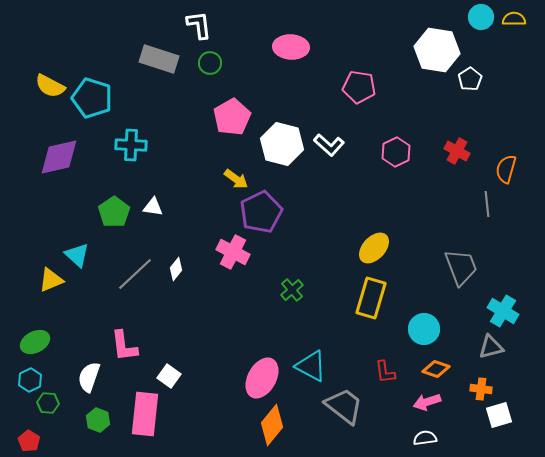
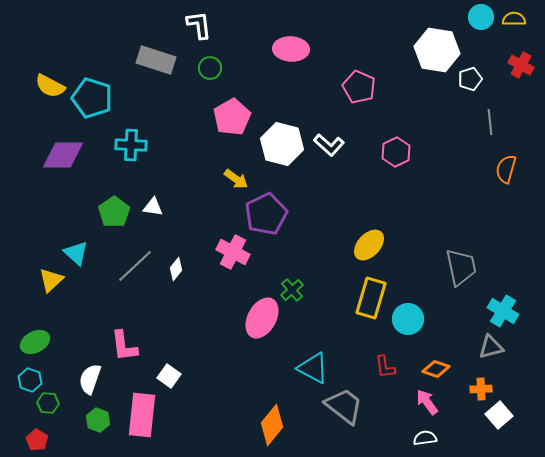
pink ellipse at (291, 47): moved 2 px down
gray rectangle at (159, 59): moved 3 px left, 1 px down
green circle at (210, 63): moved 5 px down
white pentagon at (470, 79): rotated 15 degrees clockwise
pink pentagon at (359, 87): rotated 16 degrees clockwise
red cross at (457, 151): moved 64 px right, 86 px up
purple diamond at (59, 157): moved 4 px right, 2 px up; rotated 12 degrees clockwise
gray line at (487, 204): moved 3 px right, 82 px up
purple pentagon at (261, 212): moved 5 px right, 2 px down
yellow ellipse at (374, 248): moved 5 px left, 3 px up
cyan triangle at (77, 255): moved 1 px left, 2 px up
gray trapezoid at (461, 267): rotated 9 degrees clockwise
gray line at (135, 274): moved 8 px up
yellow triangle at (51, 280): rotated 20 degrees counterclockwise
cyan circle at (424, 329): moved 16 px left, 10 px up
cyan triangle at (311, 366): moved 2 px right, 2 px down
red L-shape at (385, 372): moved 5 px up
white semicircle at (89, 377): moved 1 px right, 2 px down
pink ellipse at (262, 378): moved 60 px up
cyan hexagon at (30, 380): rotated 15 degrees counterclockwise
orange cross at (481, 389): rotated 10 degrees counterclockwise
pink arrow at (427, 402): rotated 72 degrees clockwise
pink rectangle at (145, 414): moved 3 px left, 1 px down
white square at (499, 415): rotated 24 degrees counterclockwise
red pentagon at (29, 441): moved 8 px right, 1 px up
